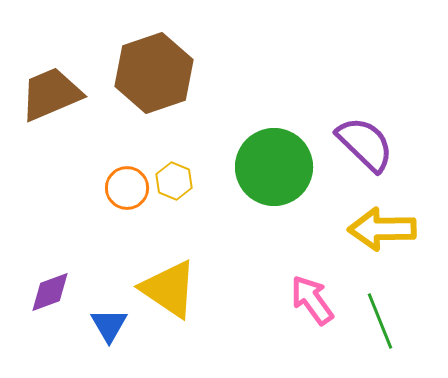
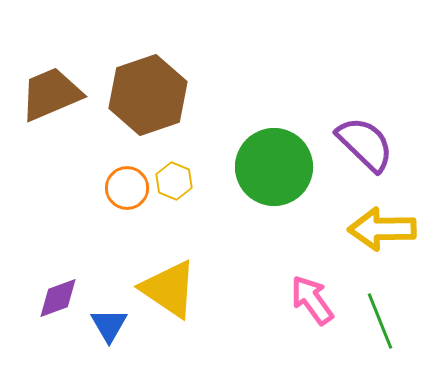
brown hexagon: moved 6 px left, 22 px down
purple diamond: moved 8 px right, 6 px down
